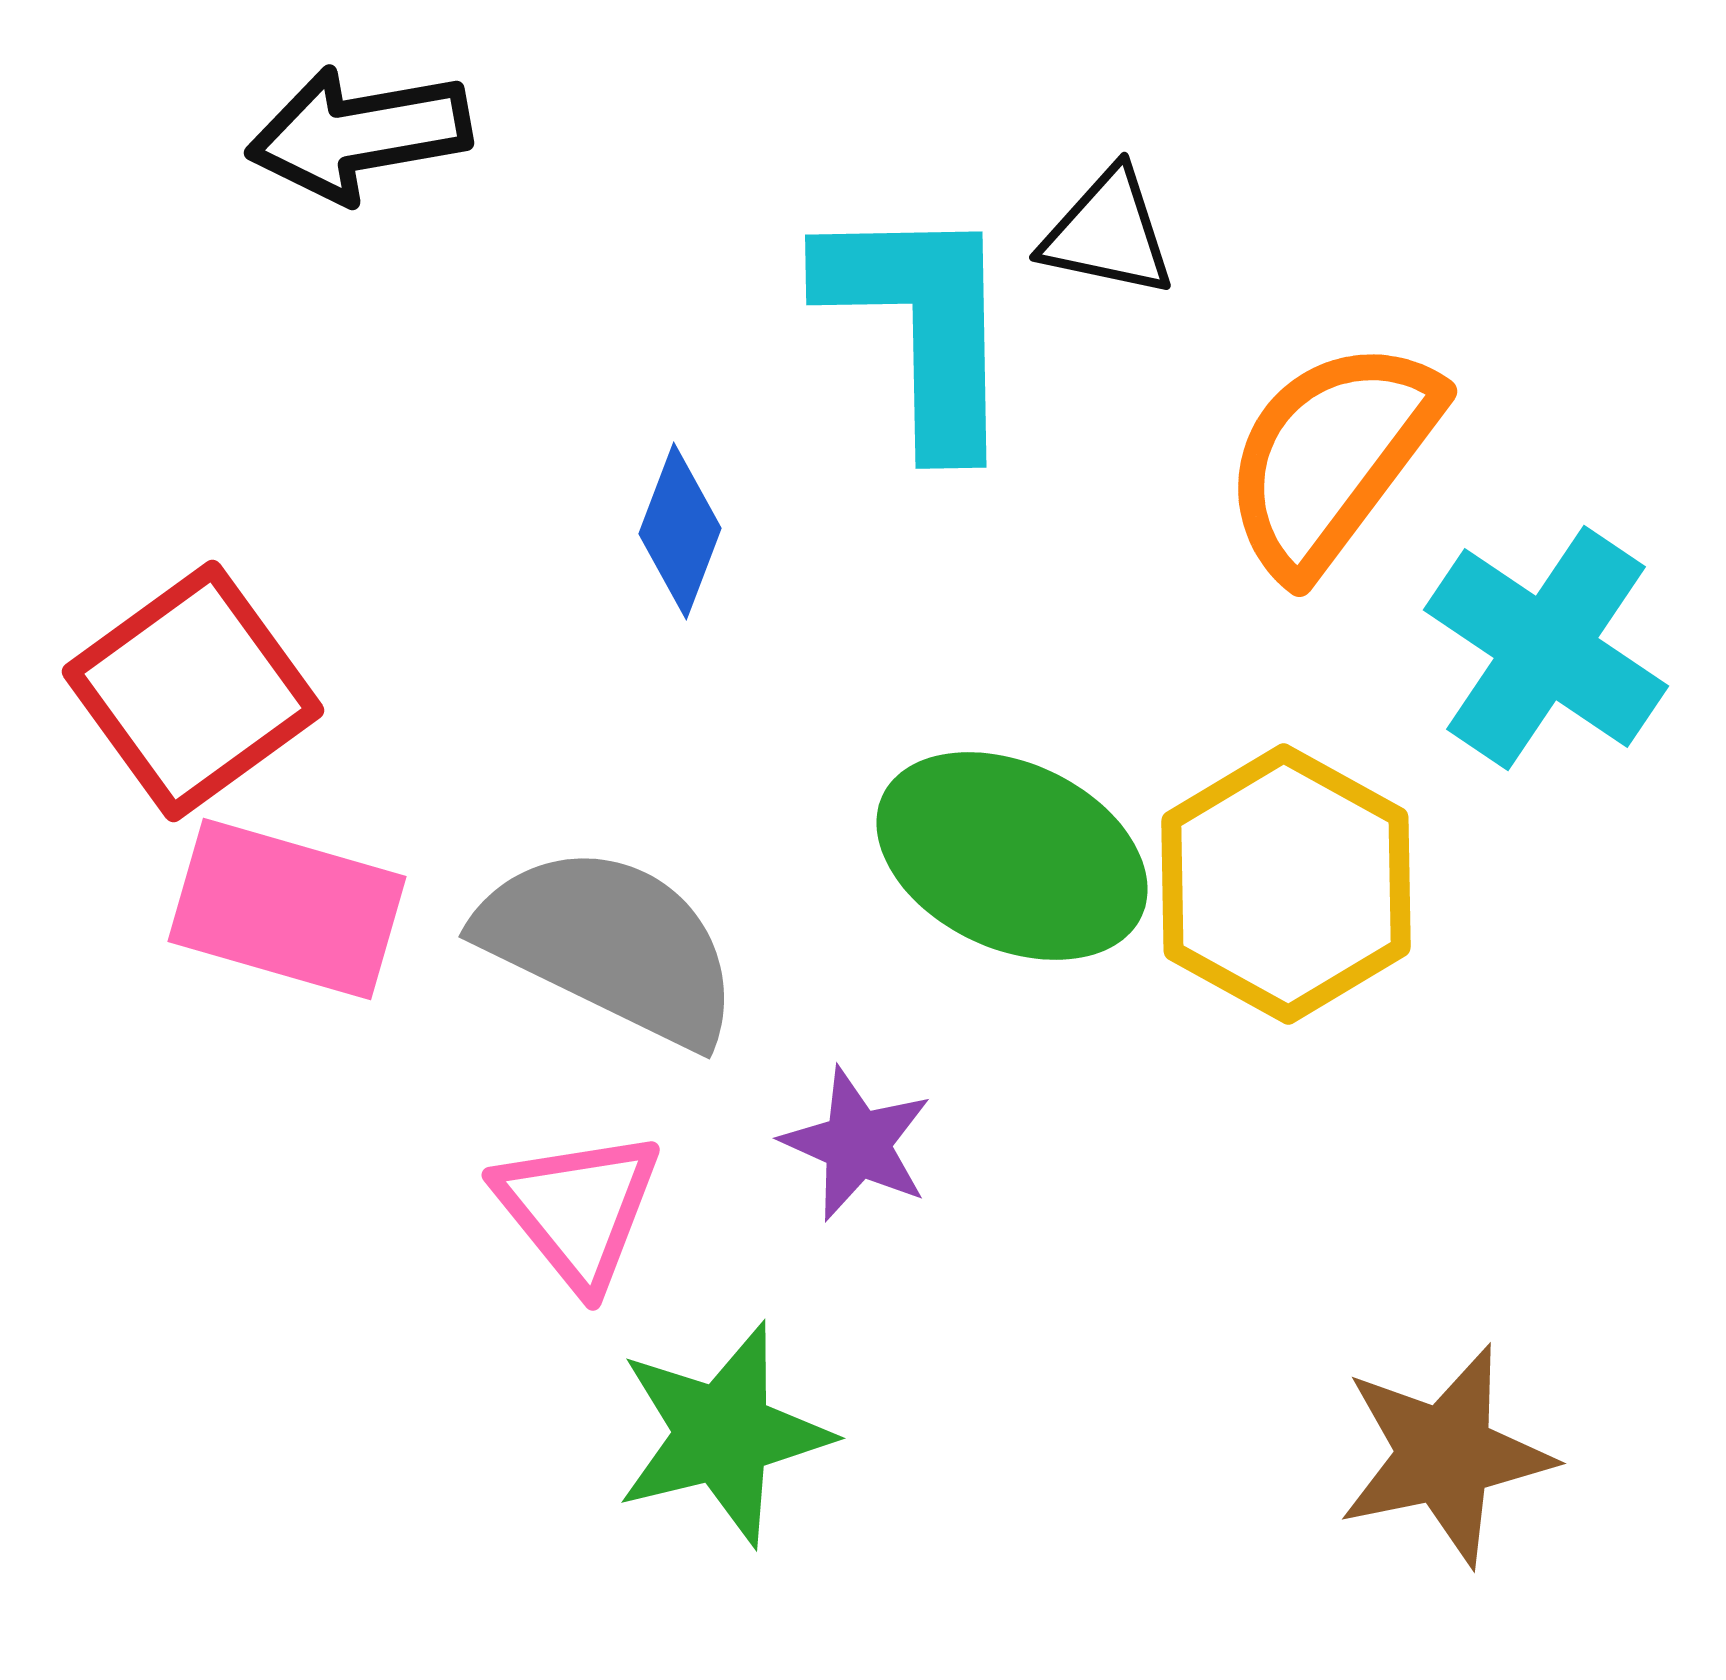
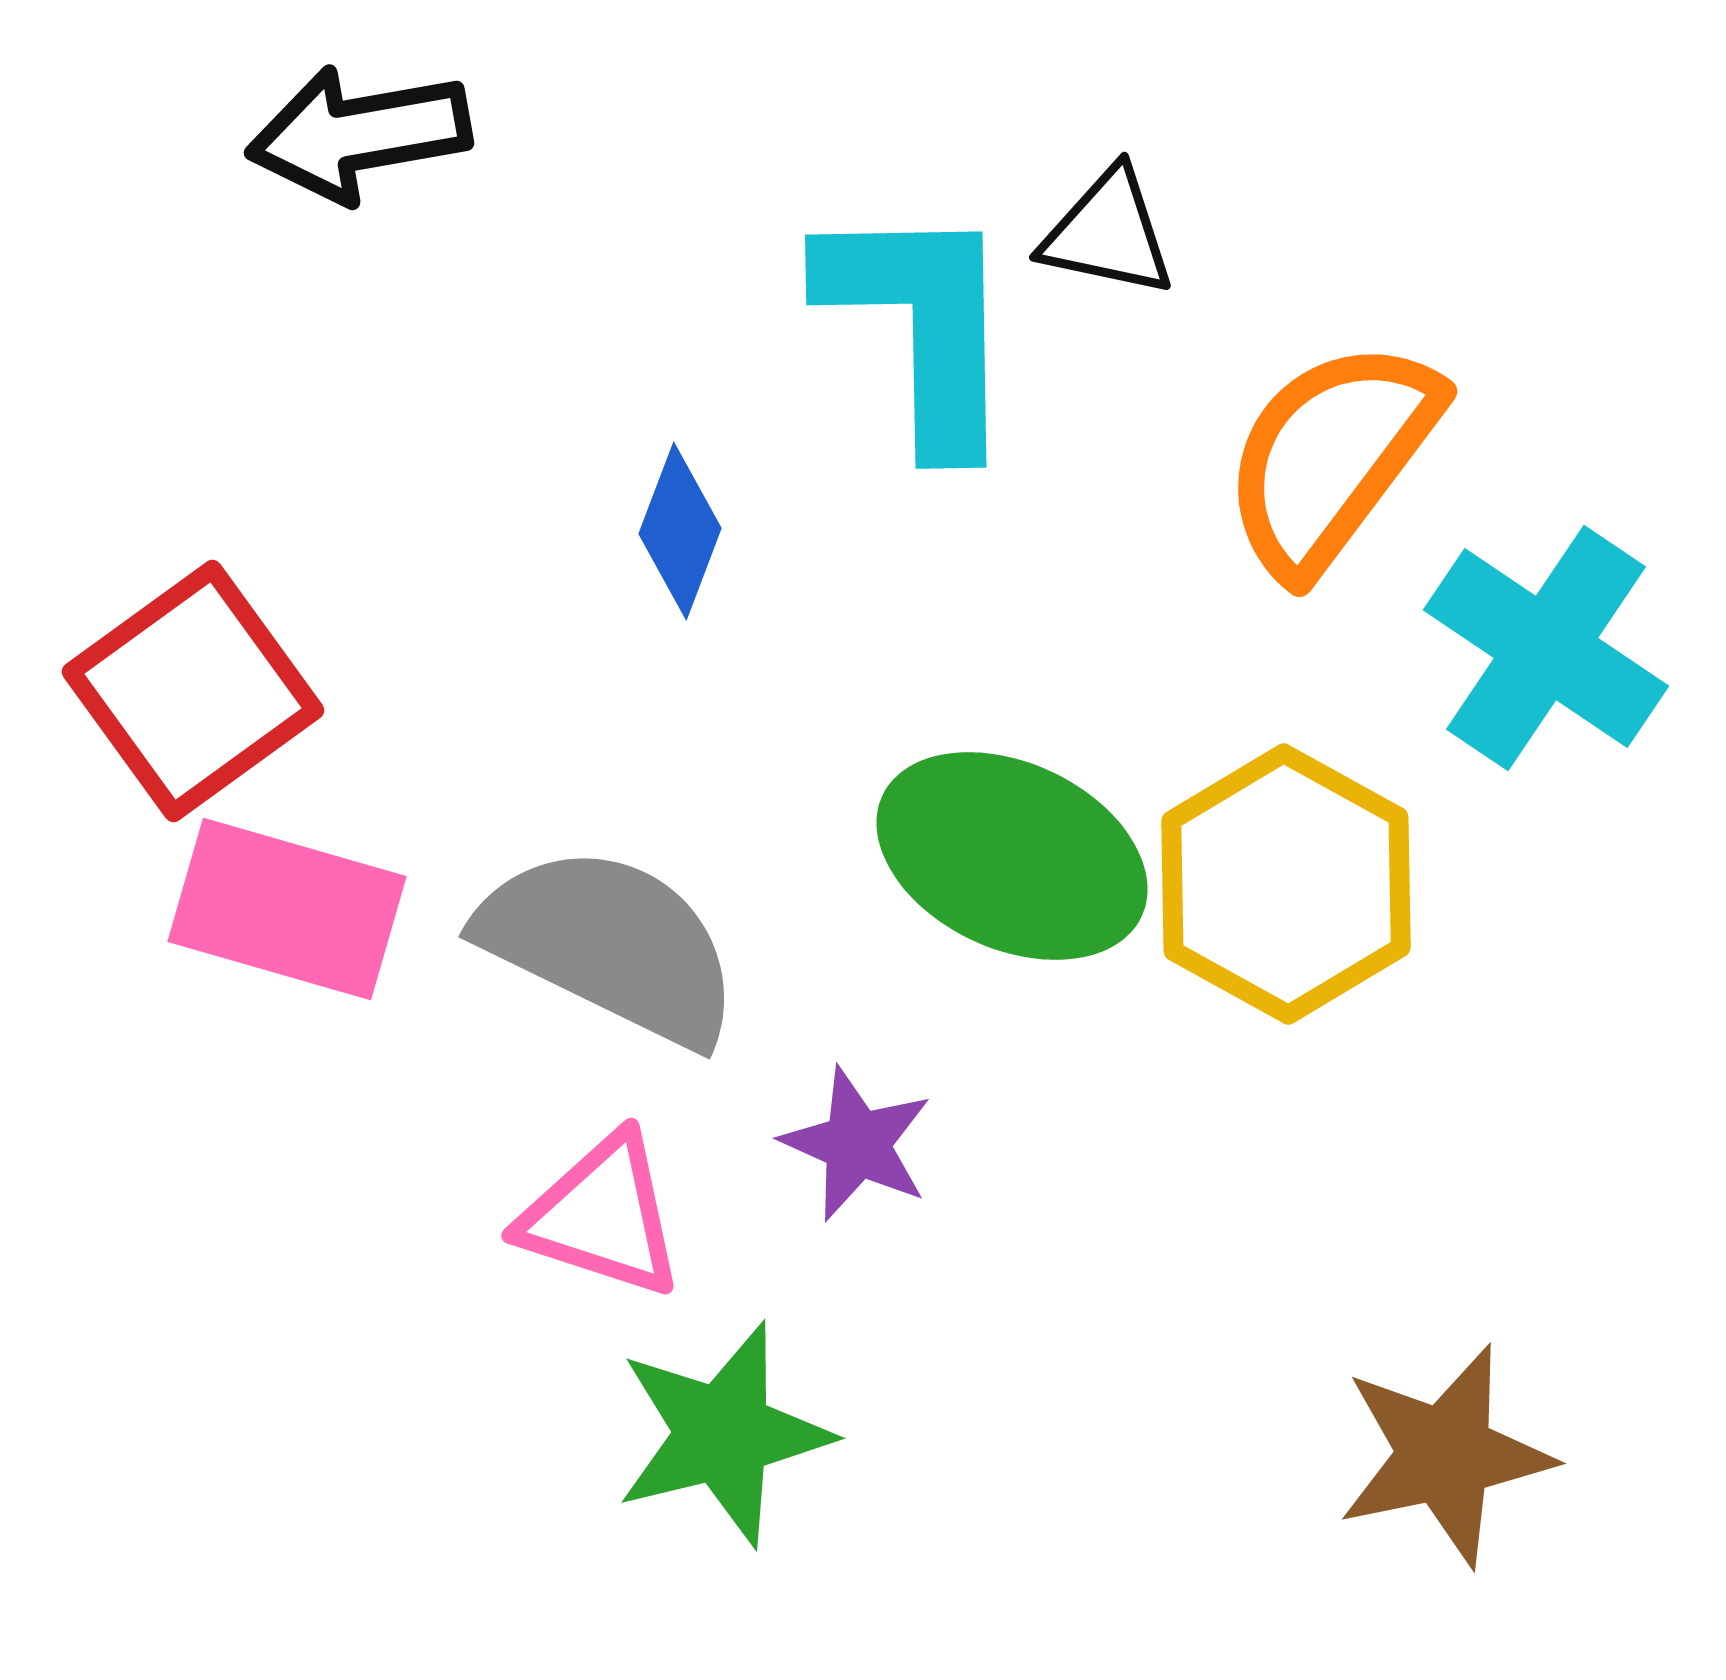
pink triangle: moved 24 px right, 7 px down; rotated 33 degrees counterclockwise
